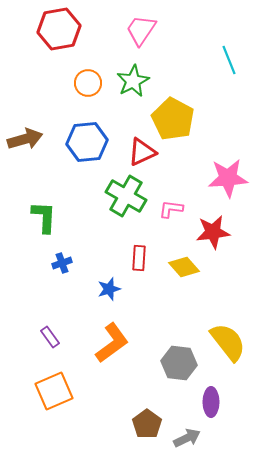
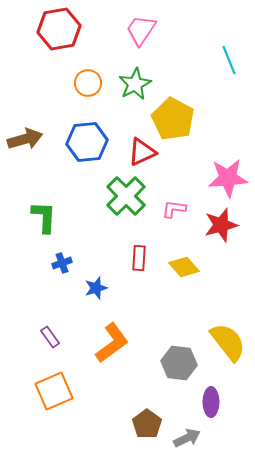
green star: moved 2 px right, 3 px down
green cross: rotated 15 degrees clockwise
pink L-shape: moved 3 px right
red star: moved 8 px right, 7 px up; rotated 8 degrees counterclockwise
blue star: moved 13 px left, 1 px up
